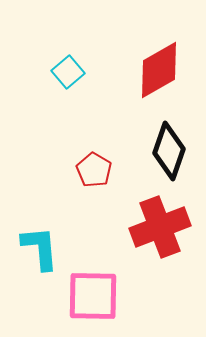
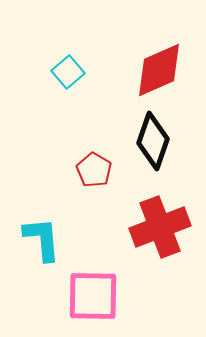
red diamond: rotated 6 degrees clockwise
black diamond: moved 16 px left, 10 px up
cyan L-shape: moved 2 px right, 9 px up
